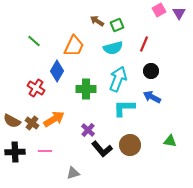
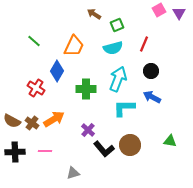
brown arrow: moved 3 px left, 7 px up
black L-shape: moved 2 px right
